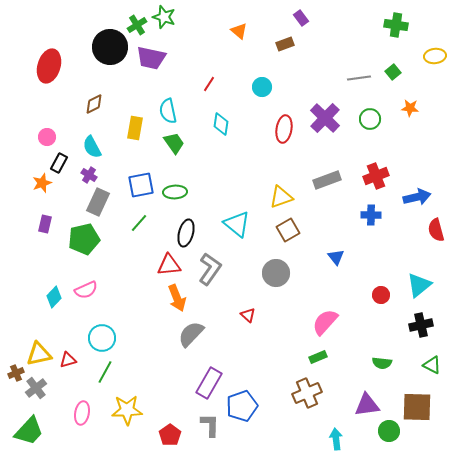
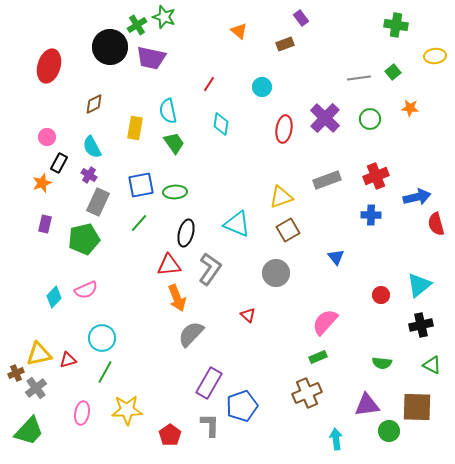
cyan triangle at (237, 224): rotated 16 degrees counterclockwise
red semicircle at (436, 230): moved 6 px up
